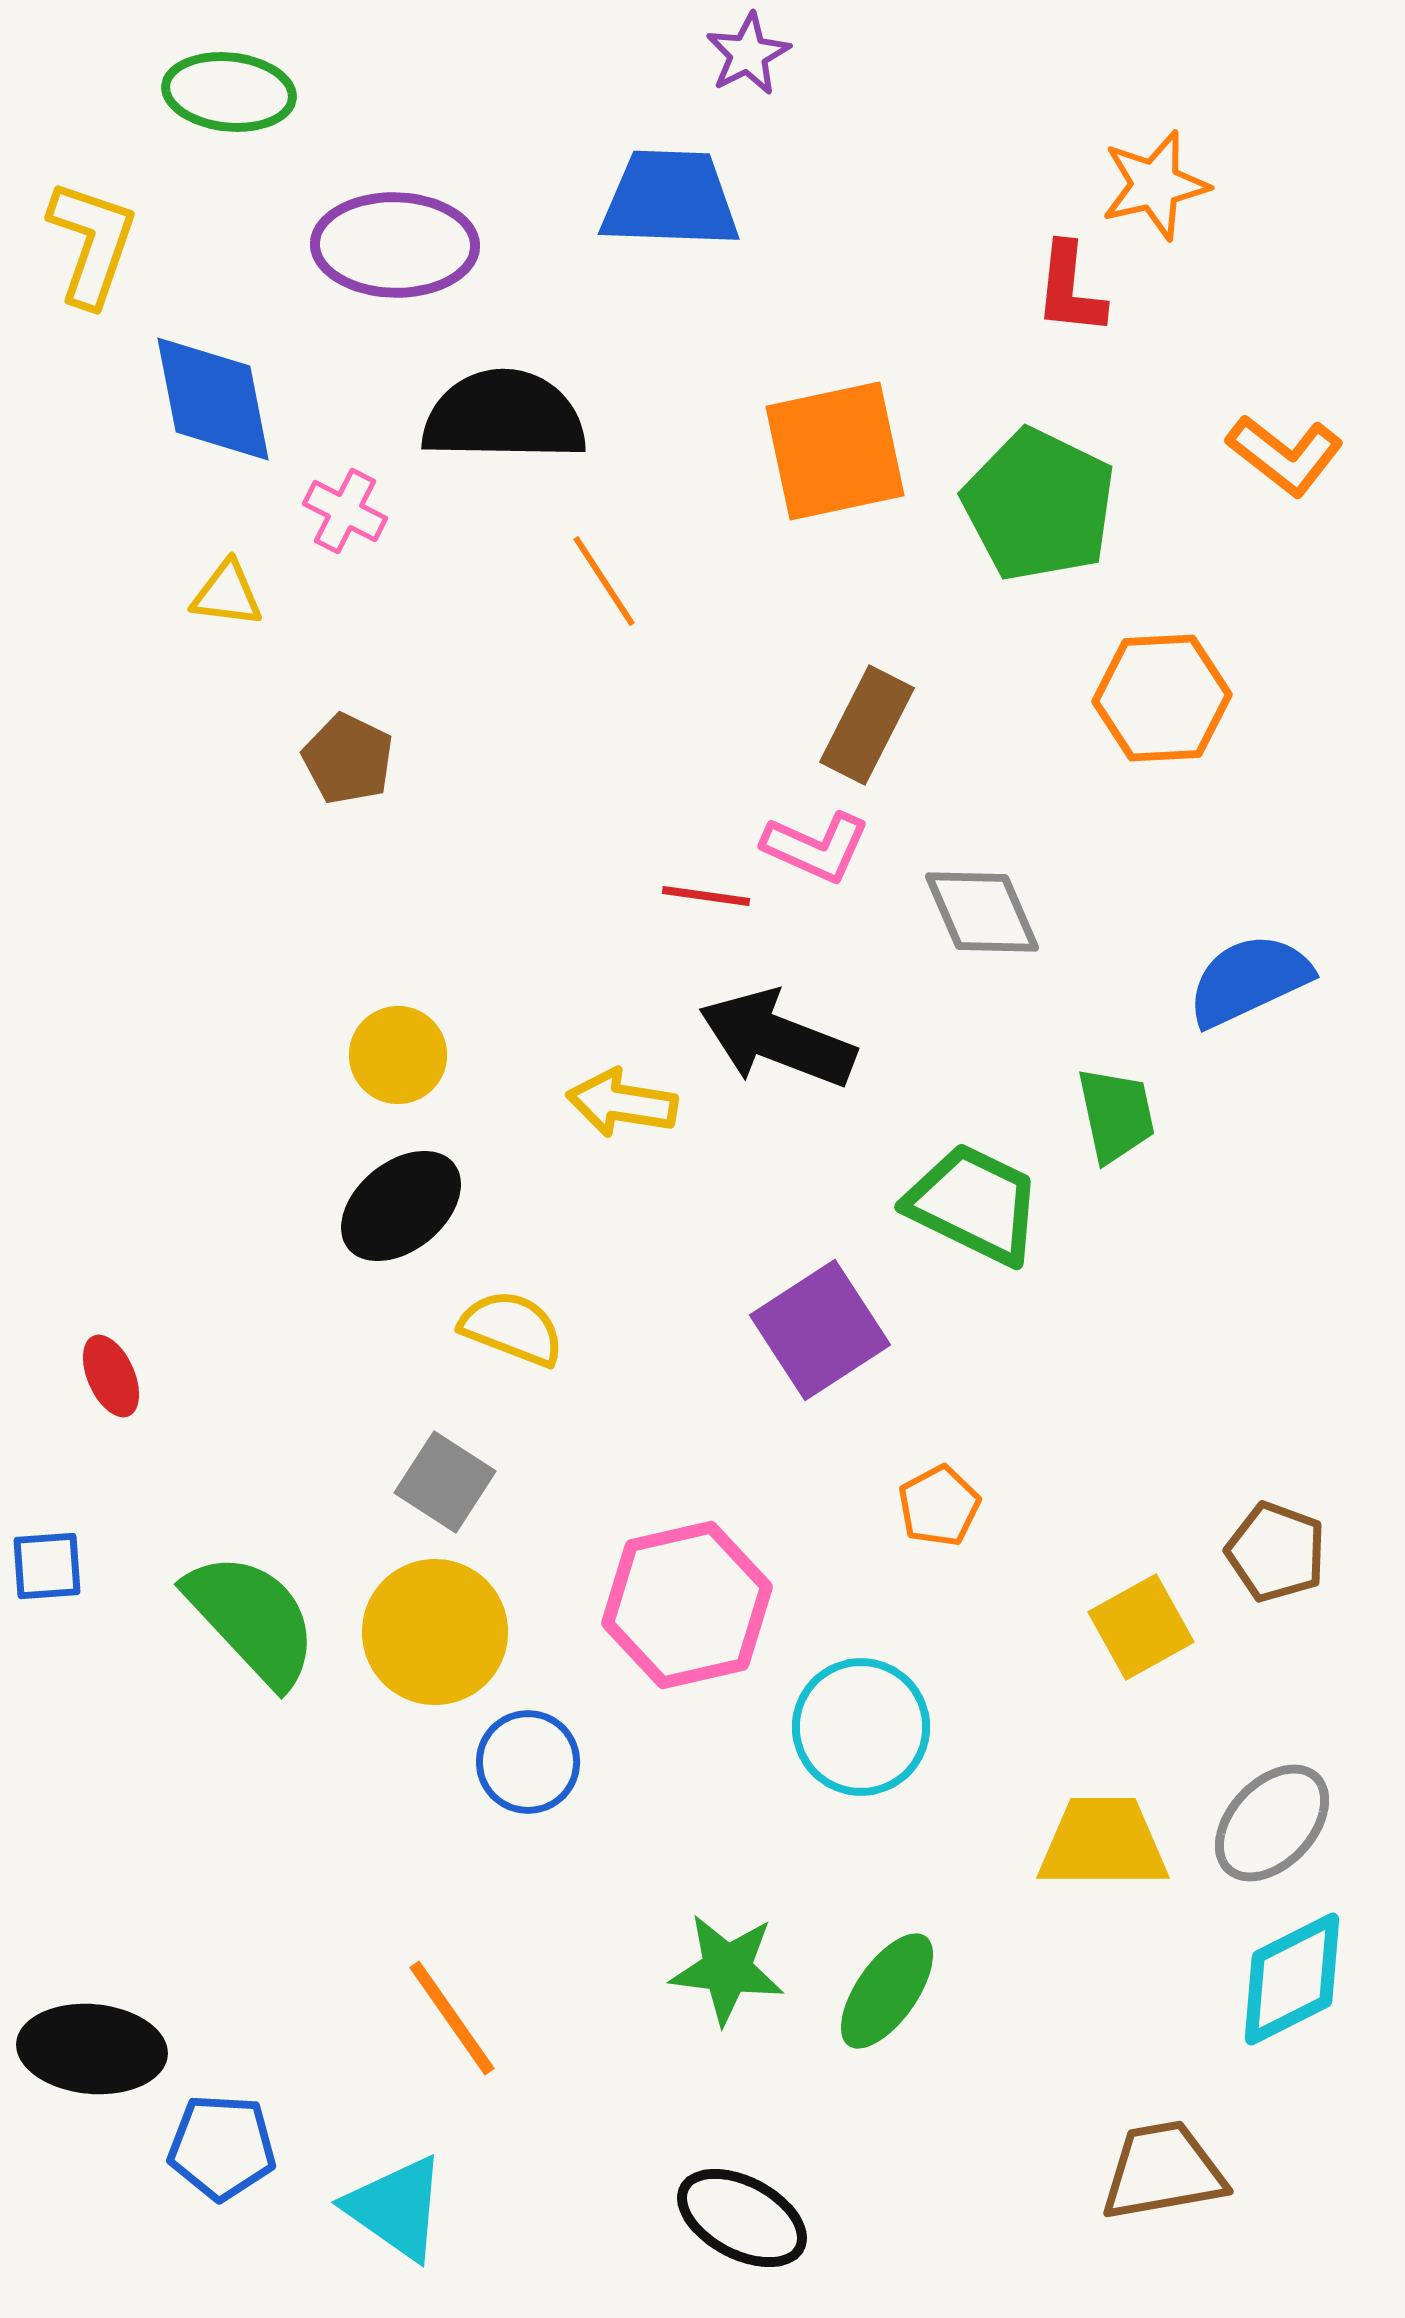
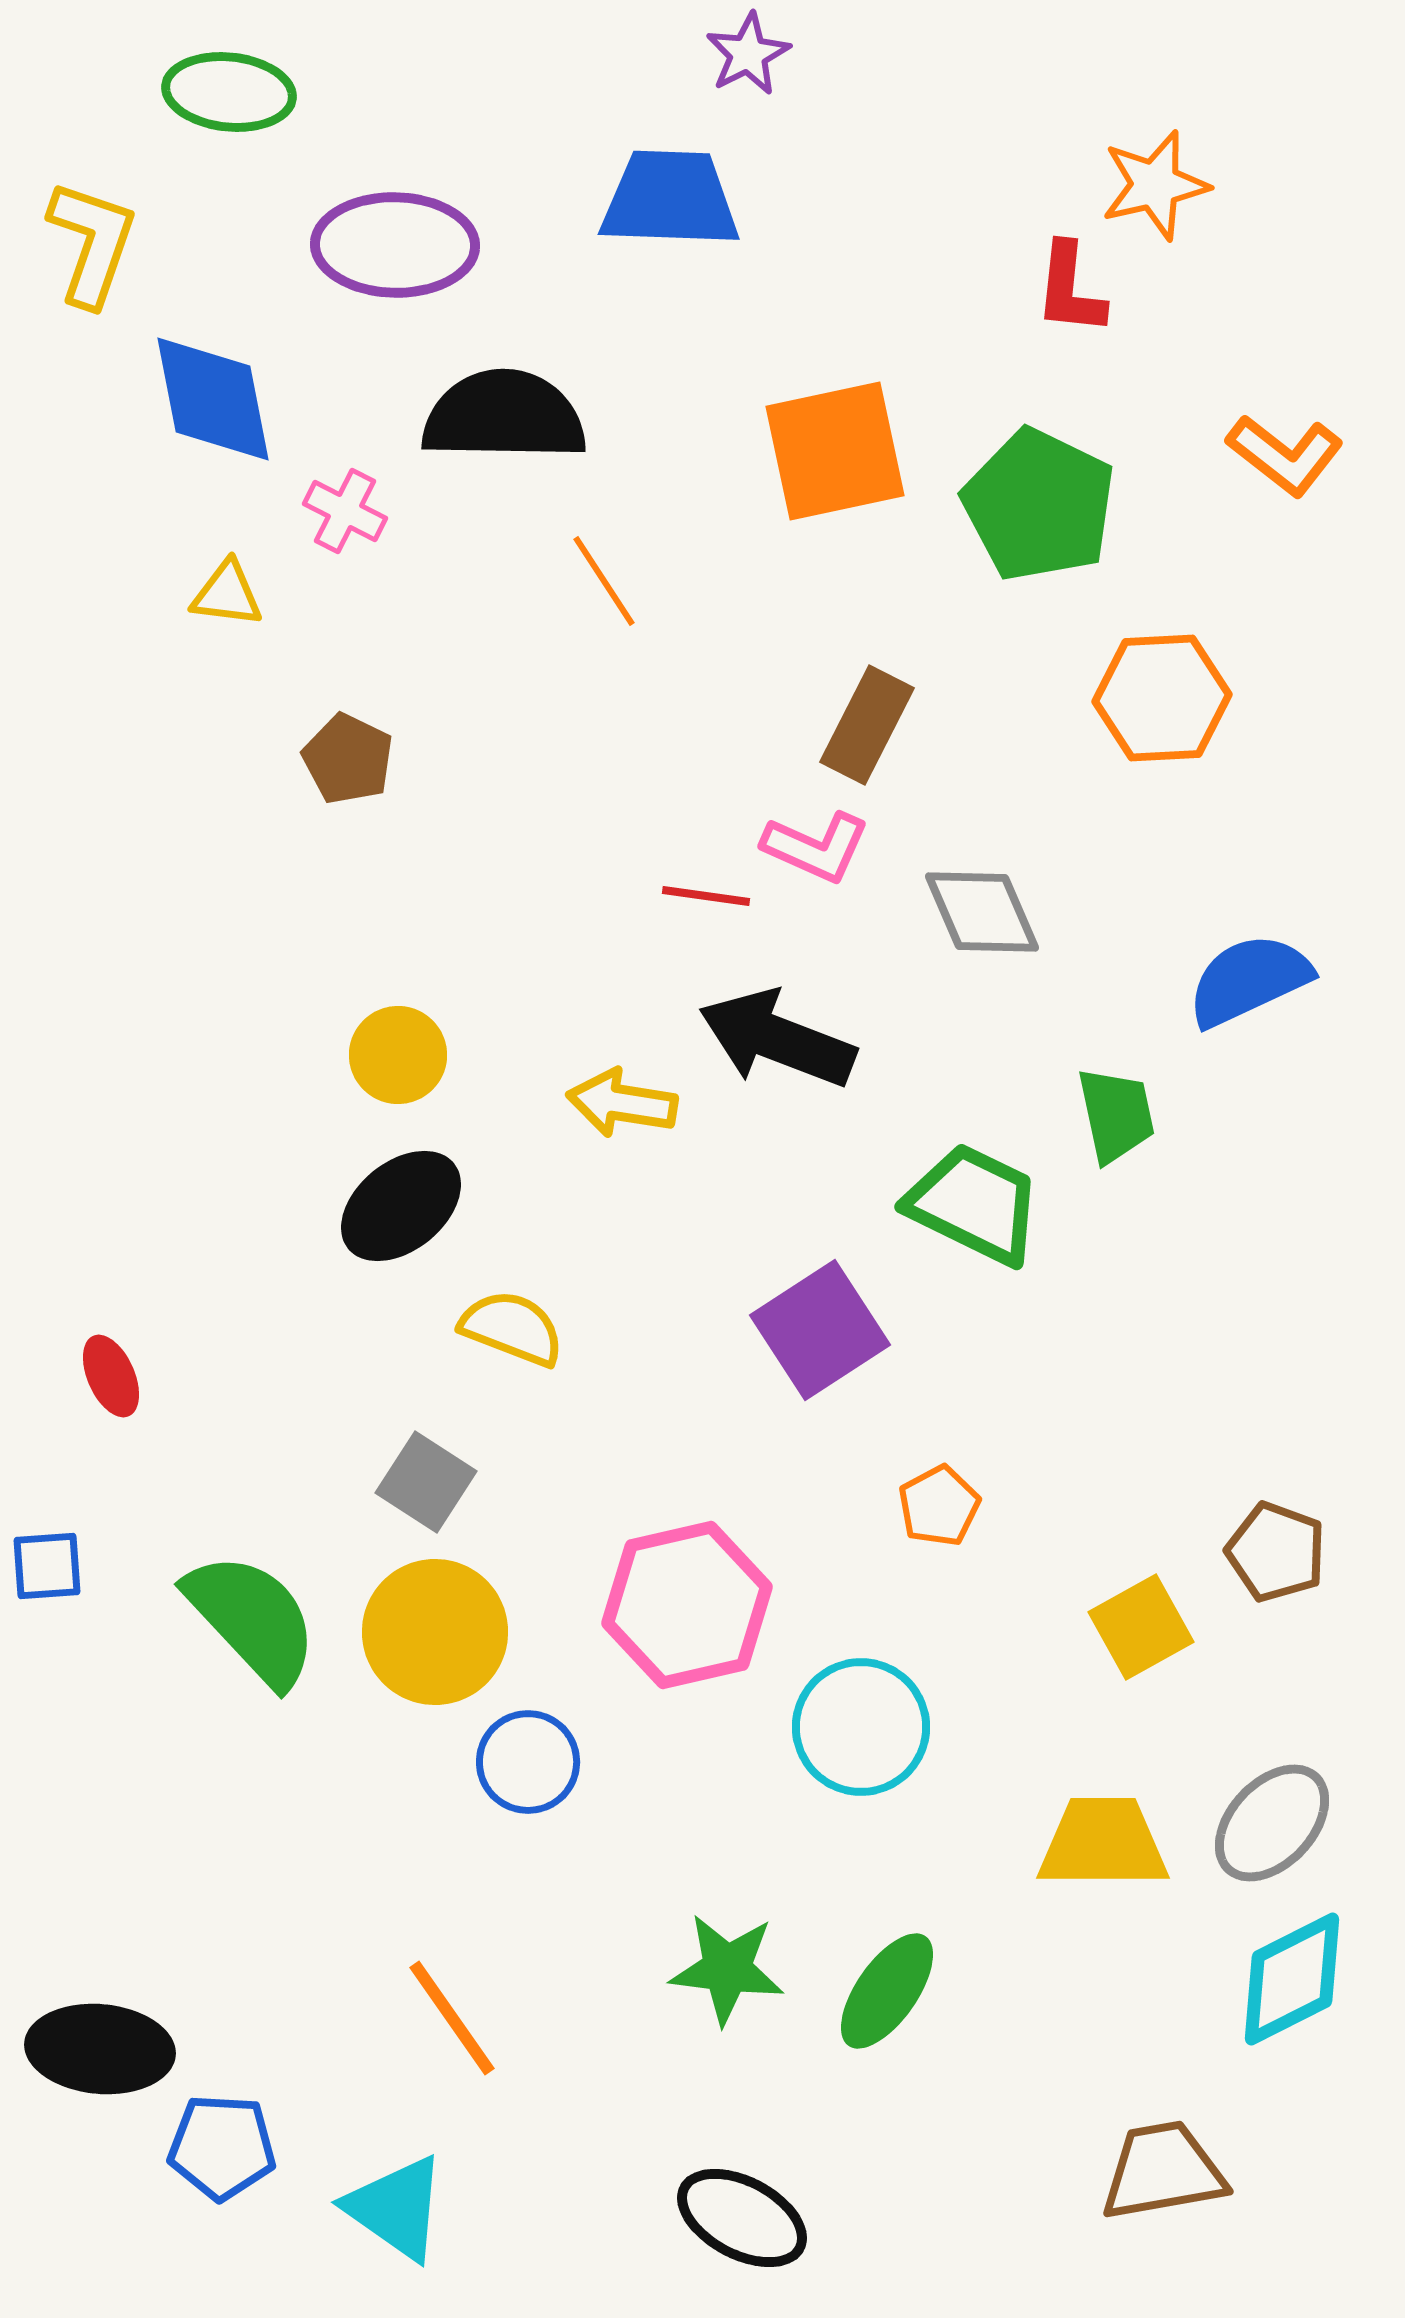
gray square at (445, 1482): moved 19 px left
black ellipse at (92, 2049): moved 8 px right
